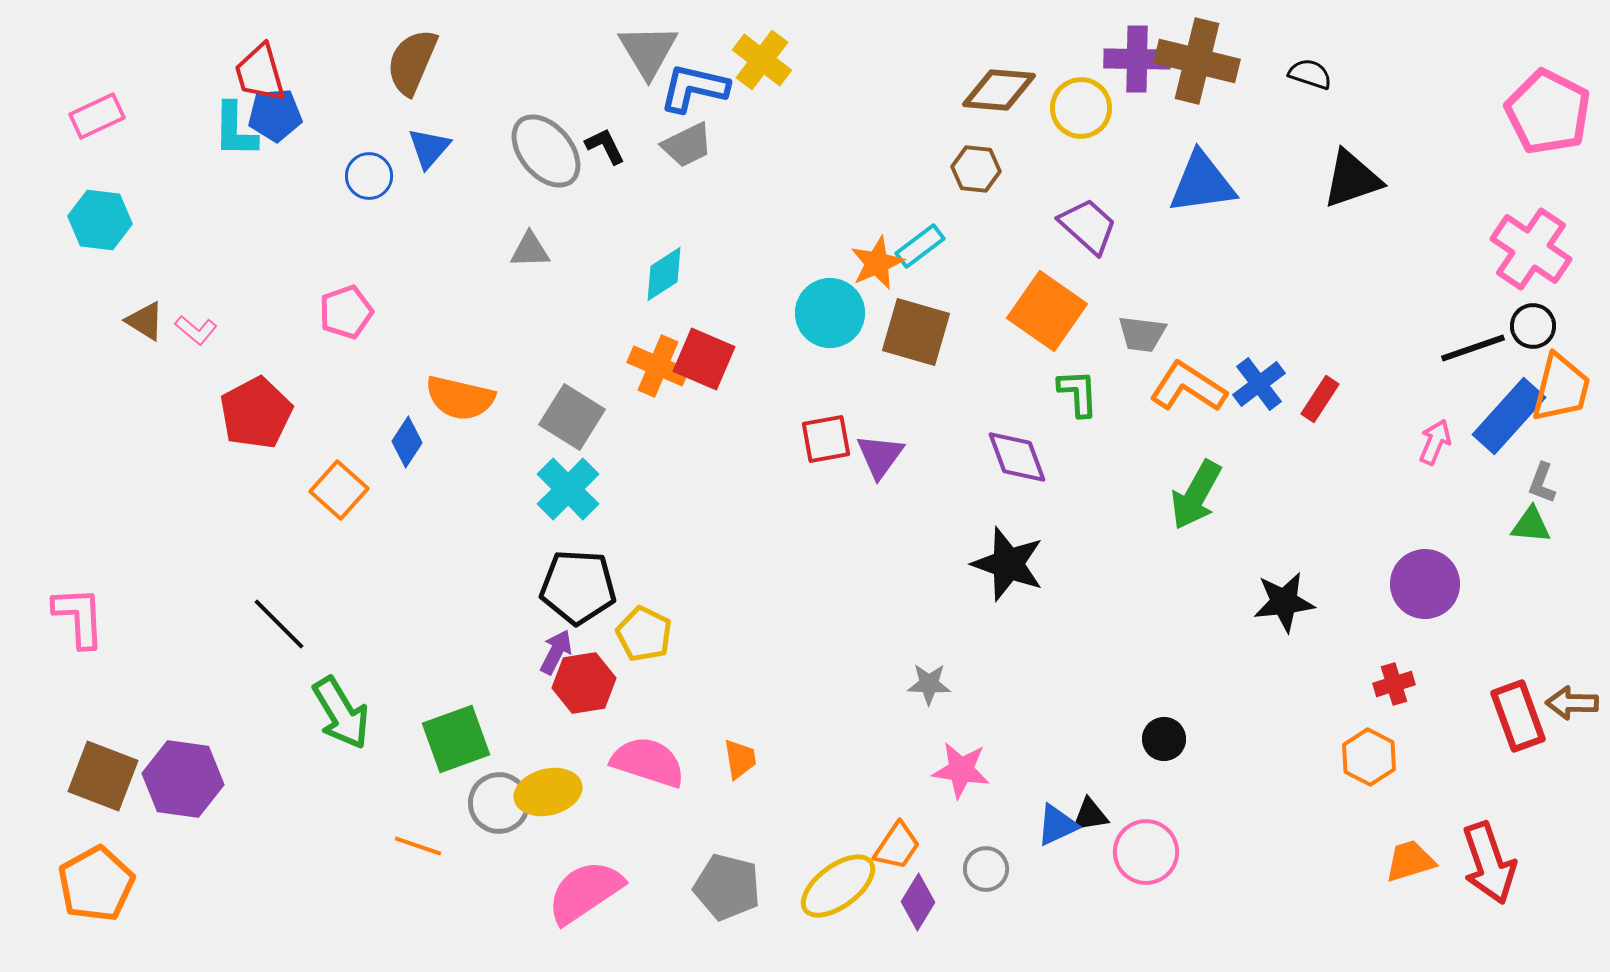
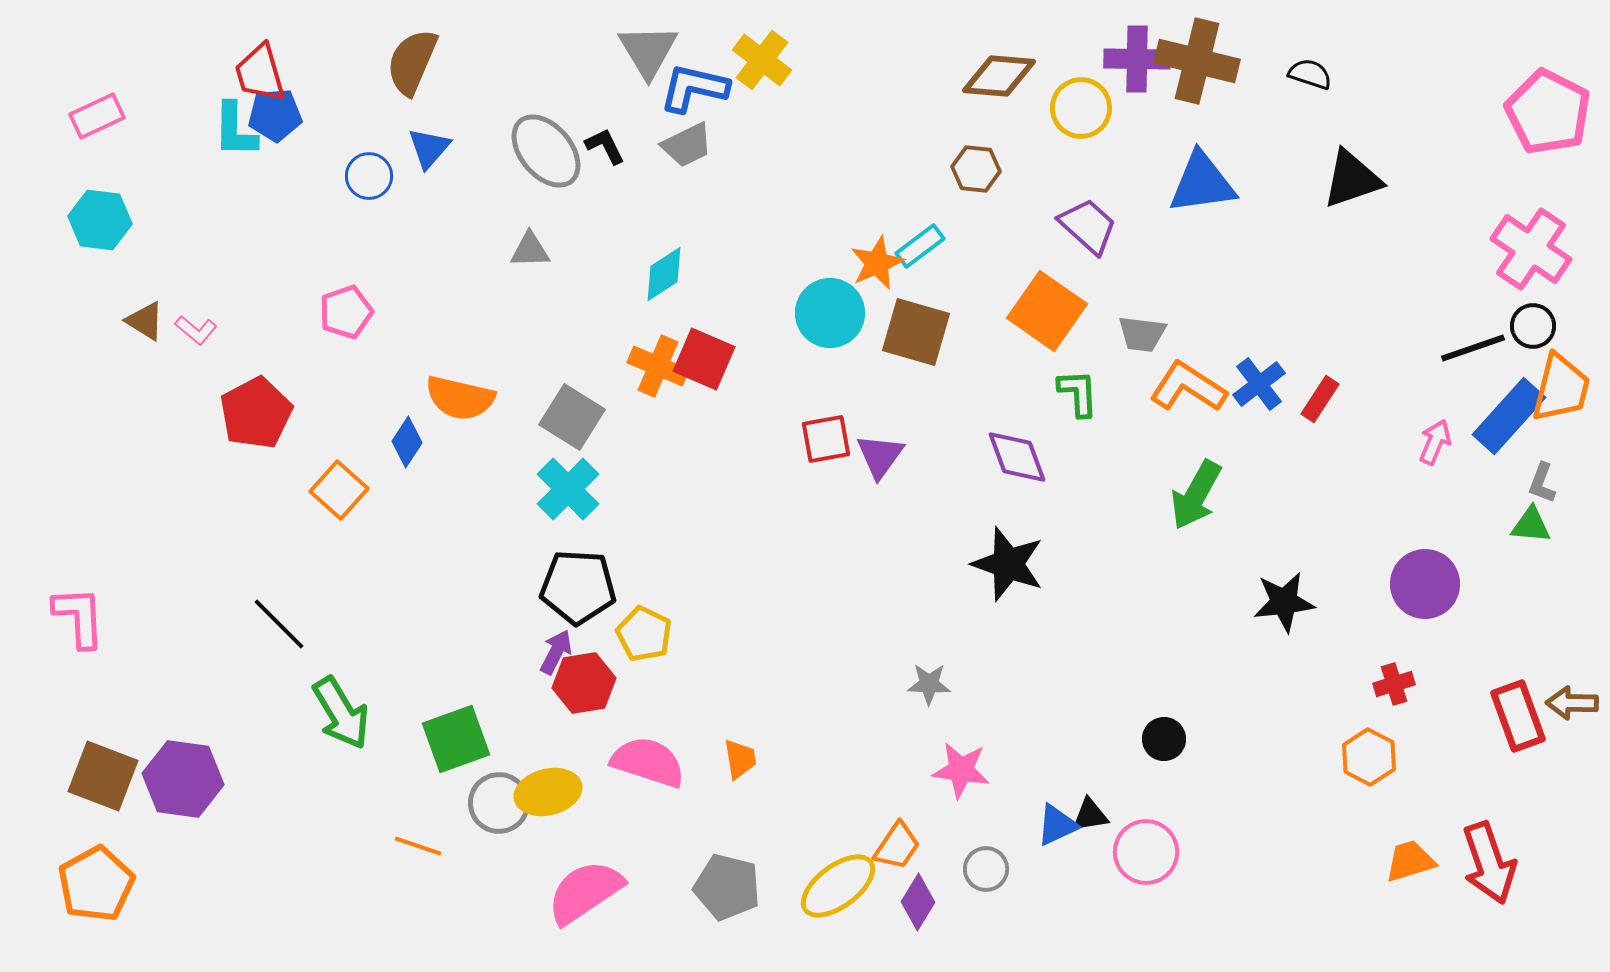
brown diamond at (999, 90): moved 14 px up
